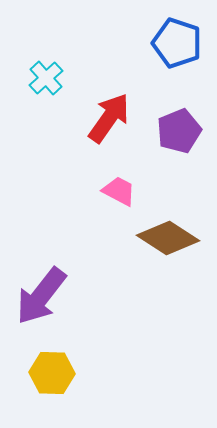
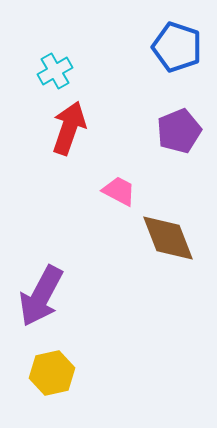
blue pentagon: moved 4 px down
cyan cross: moved 9 px right, 7 px up; rotated 12 degrees clockwise
red arrow: moved 40 px left, 10 px down; rotated 16 degrees counterclockwise
brown diamond: rotated 36 degrees clockwise
purple arrow: rotated 10 degrees counterclockwise
yellow hexagon: rotated 15 degrees counterclockwise
